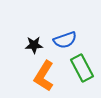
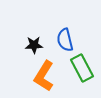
blue semicircle: rotated 95 degrees clockwise
